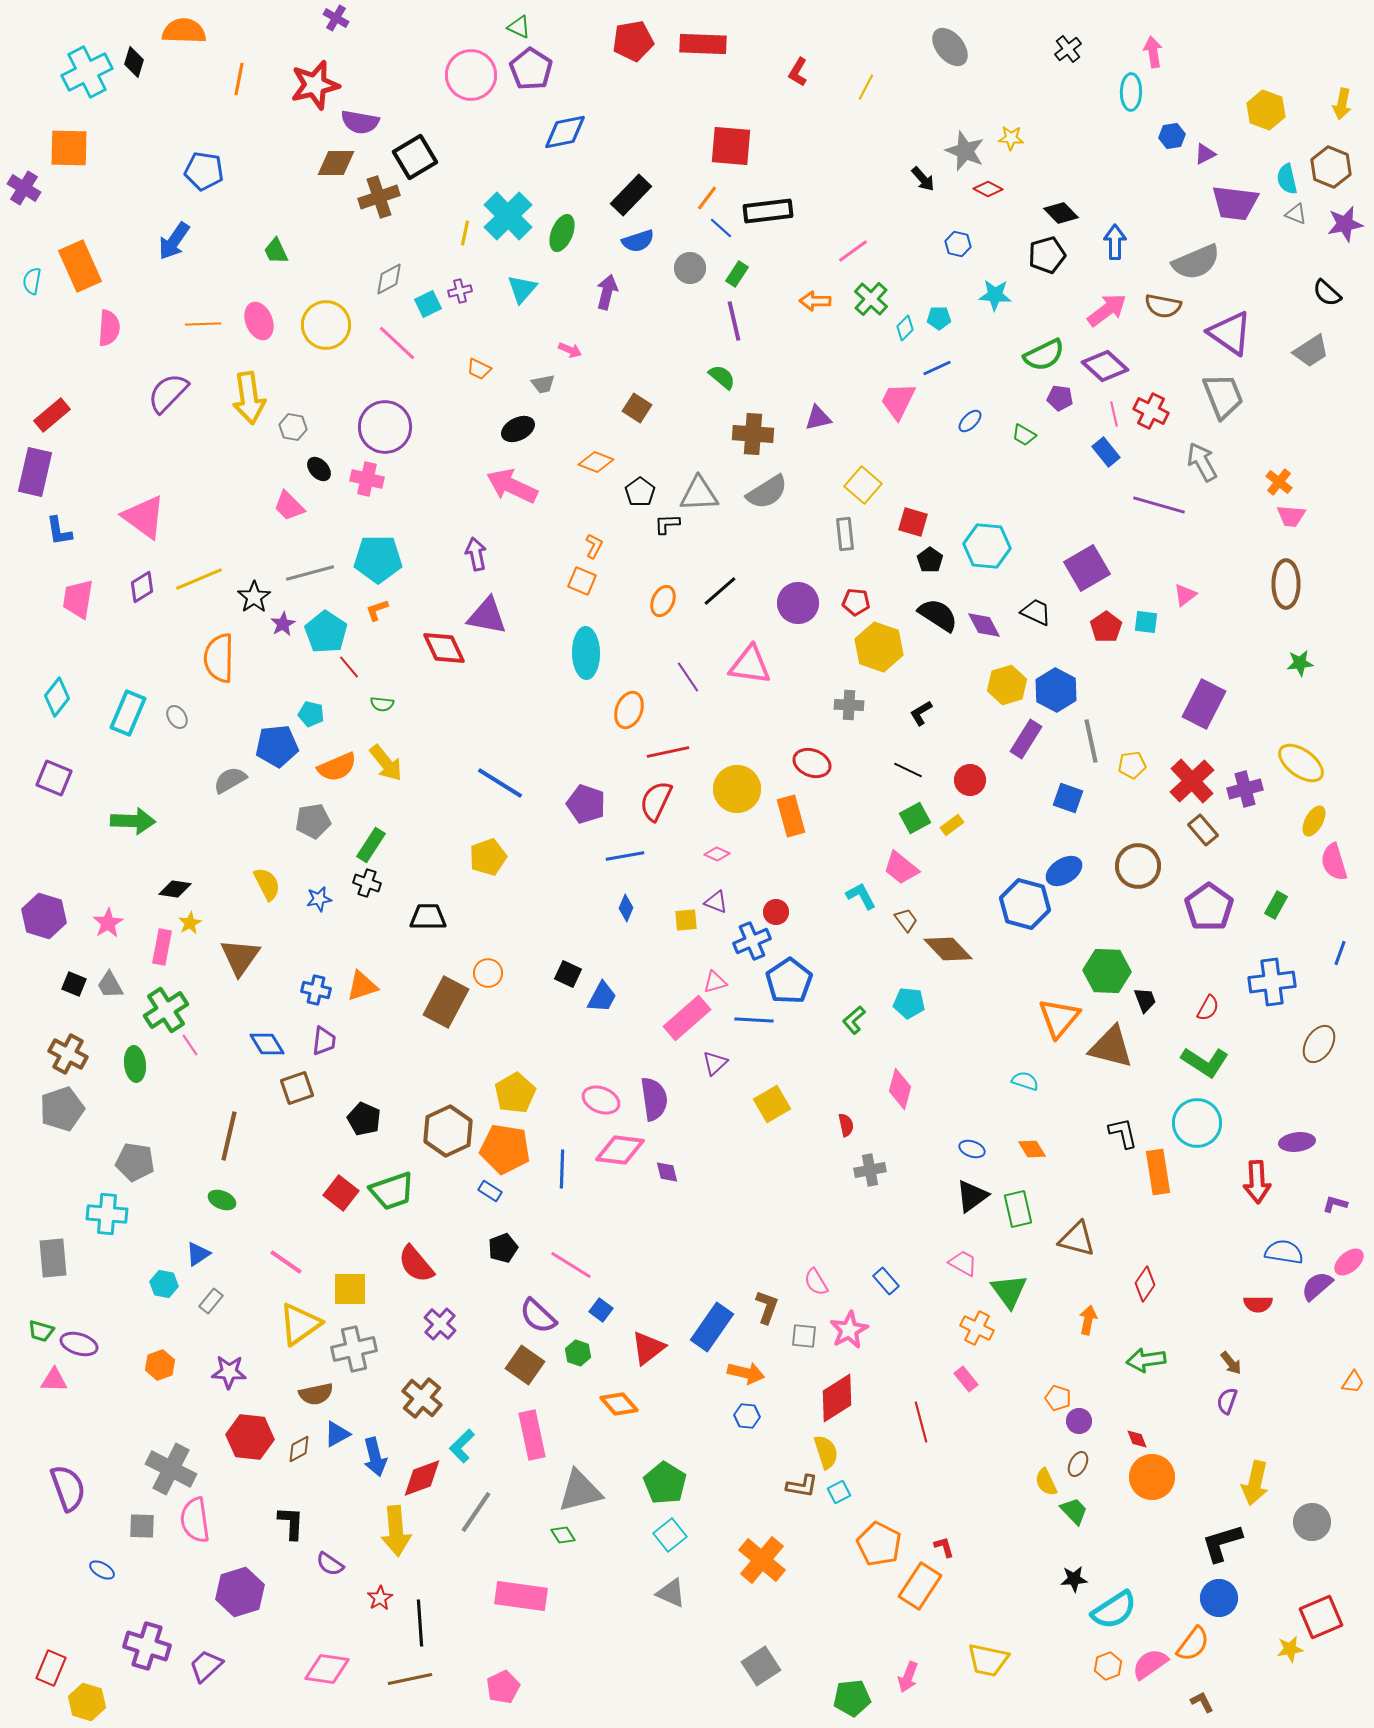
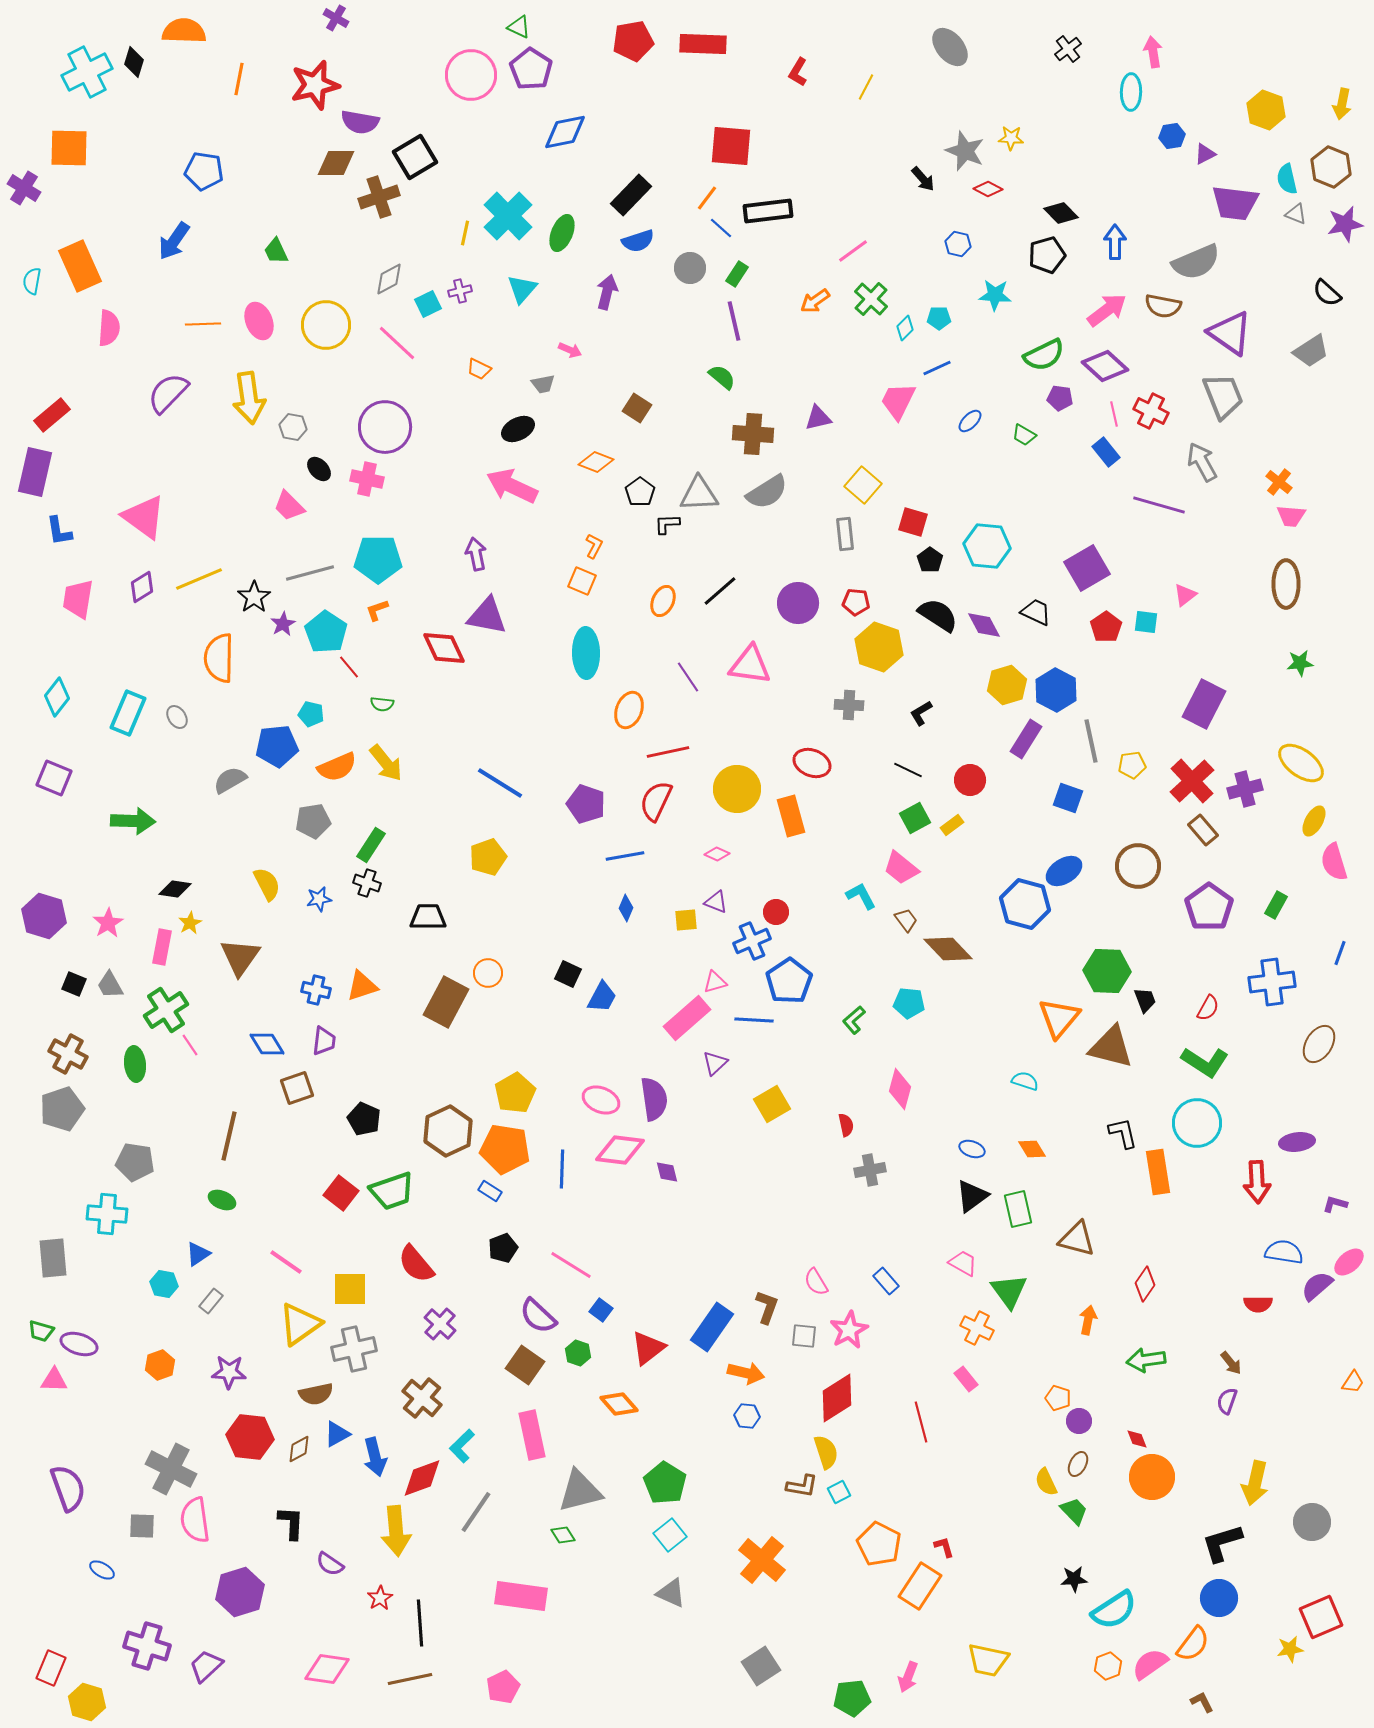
orange arrow at (815, 301): rotated 36 degrees counterclockwise
